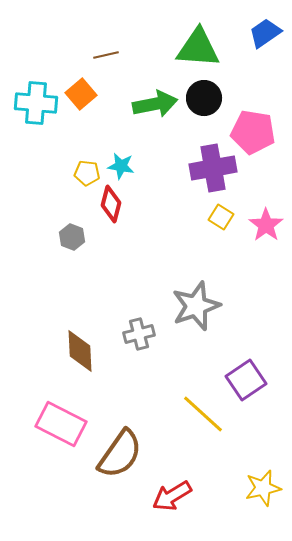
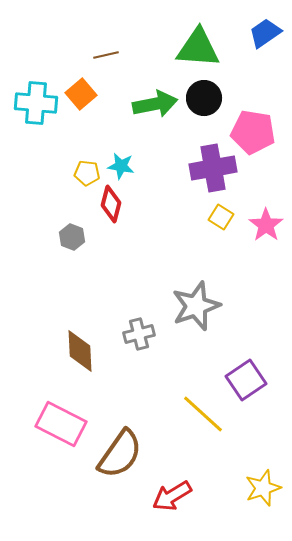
yellow star: rotated 6 degrees counterclockwise
